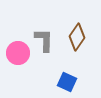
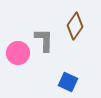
brown diamond: moved 2 px left, 11 px up
blue square: moved 1 px right
